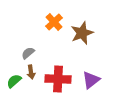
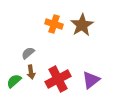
orange cross: moved 2 px down; rotated 30 degrees counterclockwise
brown star: moved 8 px up; rotated 10 degrees counterclockwise
red cross: rotated 30 degrees counterclockwise
